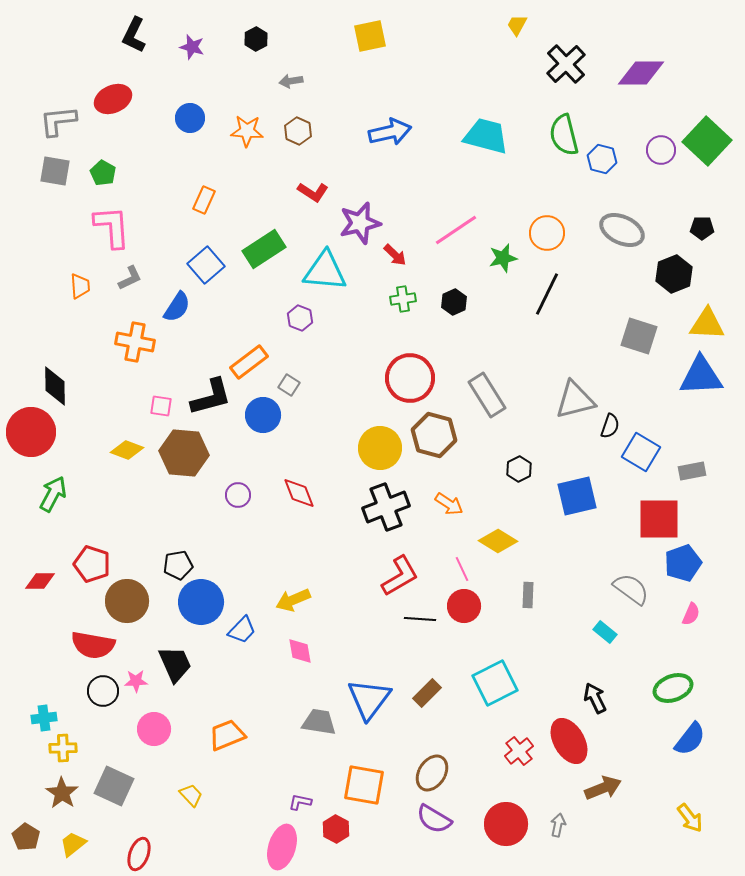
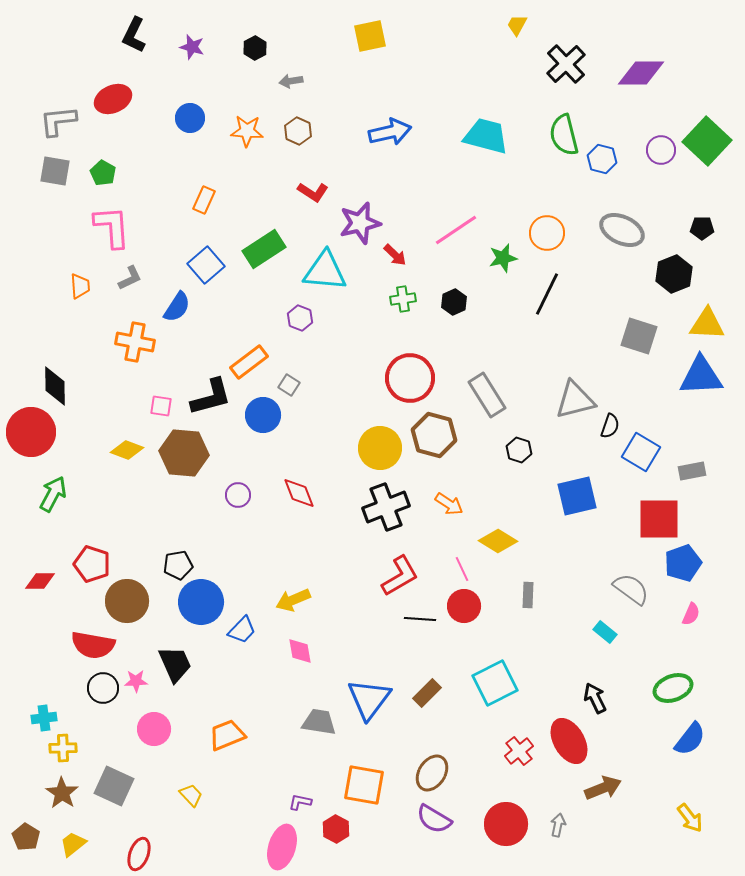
black hexagon at (256, 39): moved 1 px left, 9 px down
black hexagon at (519, 469): moved 19 px up; rotated 15 degrees counterclockwise
black circle at (103, 691): moved 3 px up
